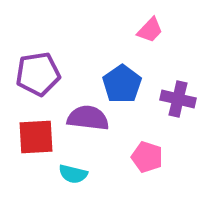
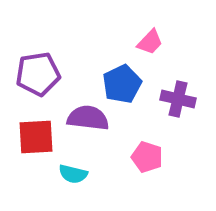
pink trapezoid: moved 12 px down
blue pentagon: rotated 9 degrees clockwise
